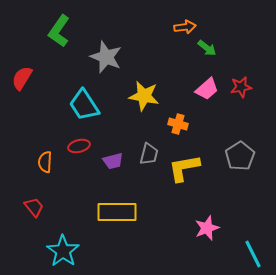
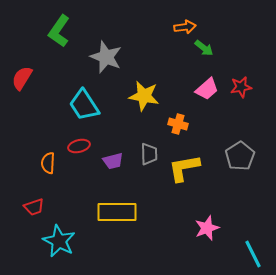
green arrow: moved 3 px left
gray trapezoid: rotated 15 degrees counterclockwise
orange semicircle: moved 3 px right, 1 px down
red trapezoid: rotated 110 degrees clockwise
cyan star: moved 4 px left, 10 px up; rotated 8 degrees counterclockwise
